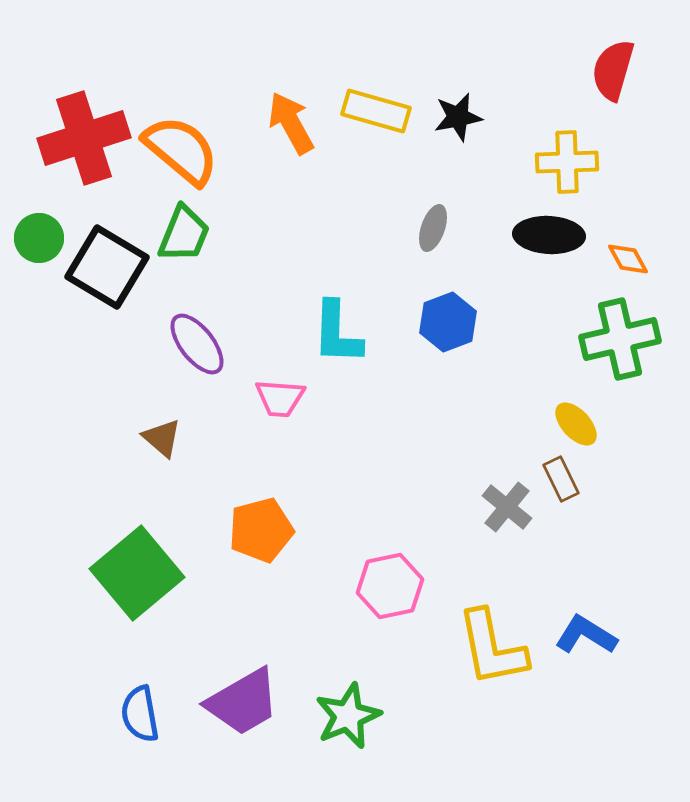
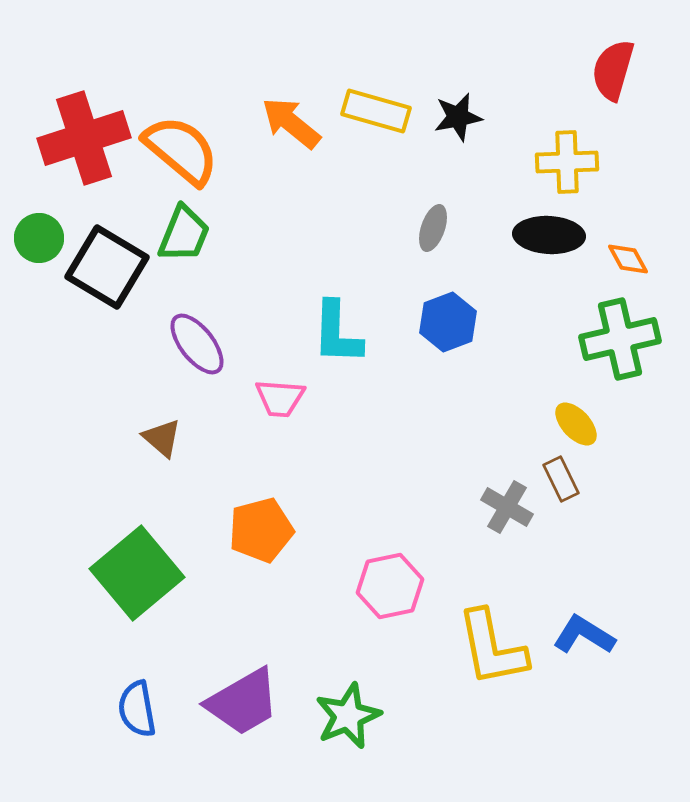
orange arrow: rotated 22 degrees counterclockwise
gray cross: rotated 9 degrees counterclockwise
blue L-shape: moved 2 px left
blue semicircle: moved 3 px left, 5 px up
